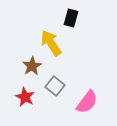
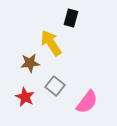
brown star: moved 2 px left, 3 px up; rotated 24 degrees clockwise
